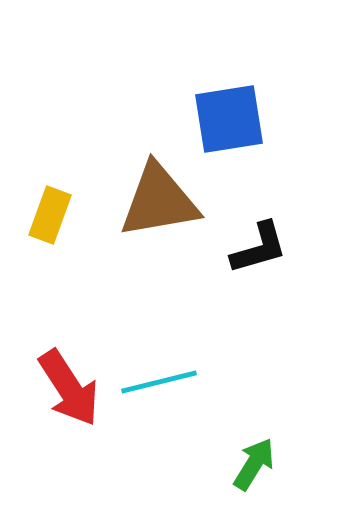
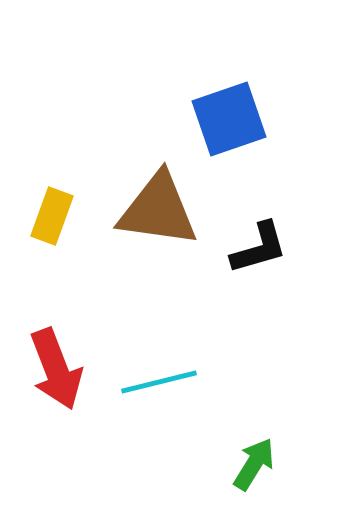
blue square: rotated 10 degrees counterclockwise
brown triangle: moved 1 px left, 9 px down; rotated 18 degrees clockwise
yellow rectangle: moved 2 px right, 1 px down
red arrow: moved 13 px left, 19 px up; rotated 12 degrees clockwise
